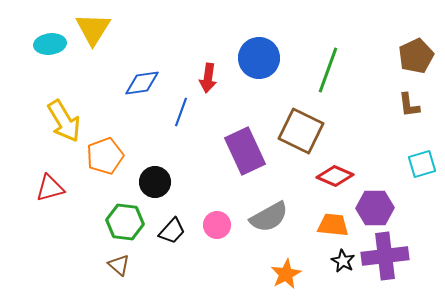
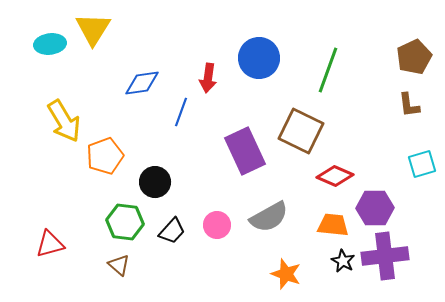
brown pentagon: moved 2 px left, 1 px down
red triangle: moved 56 px down
orange star: rotated 24 degrees counterclockwise
